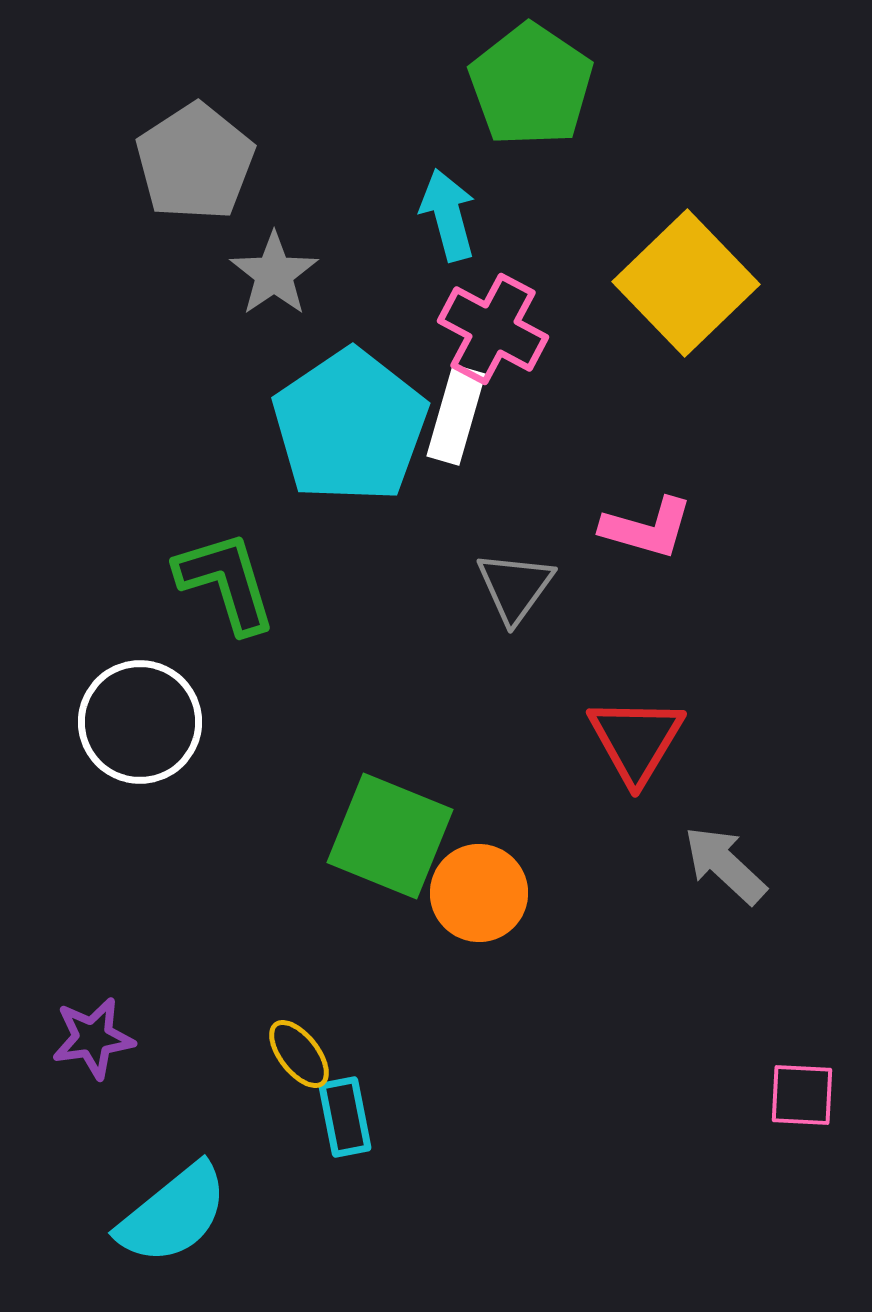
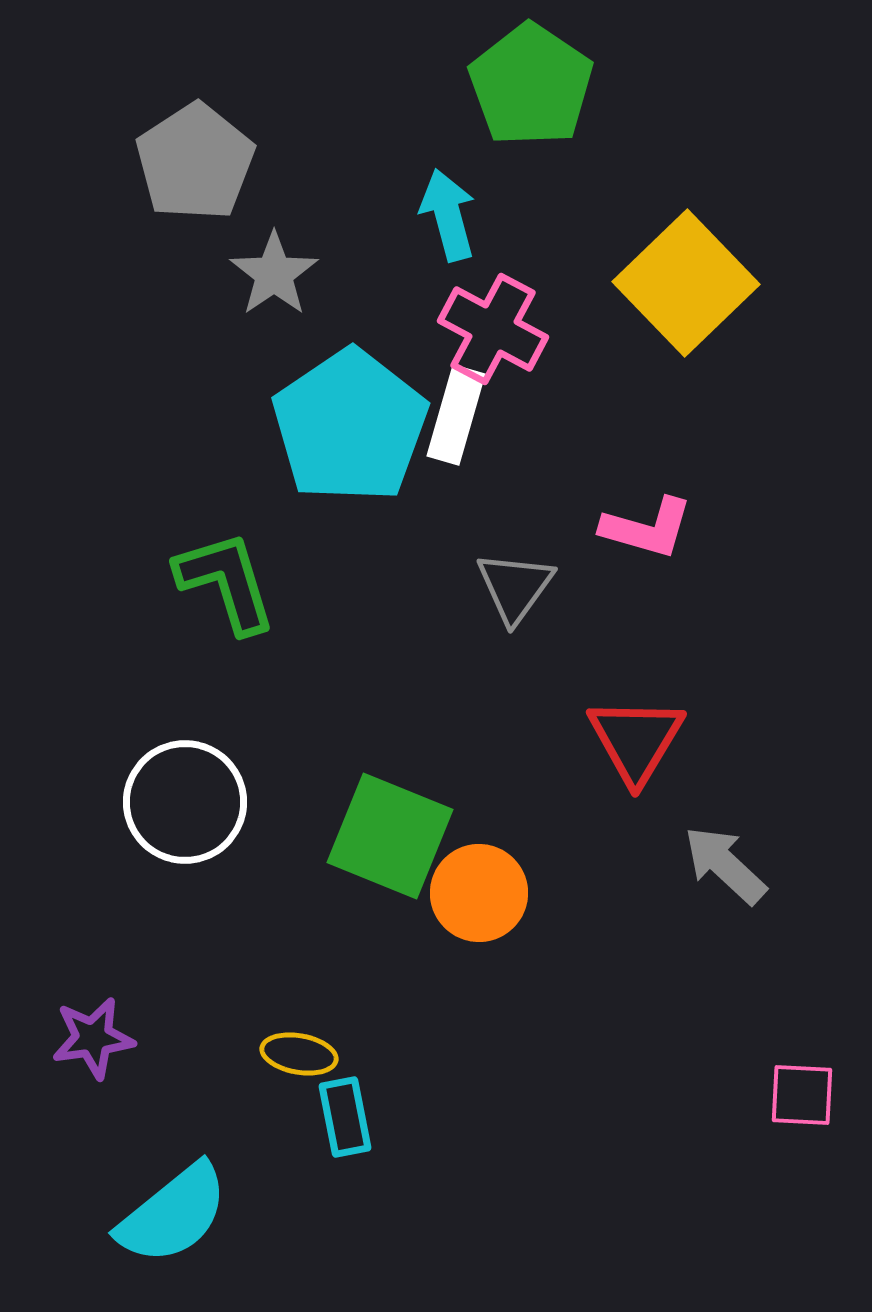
white circle: moved 45 px right, 80 px down
yellow ellipse: rotated 42 degrees counterclockwise
